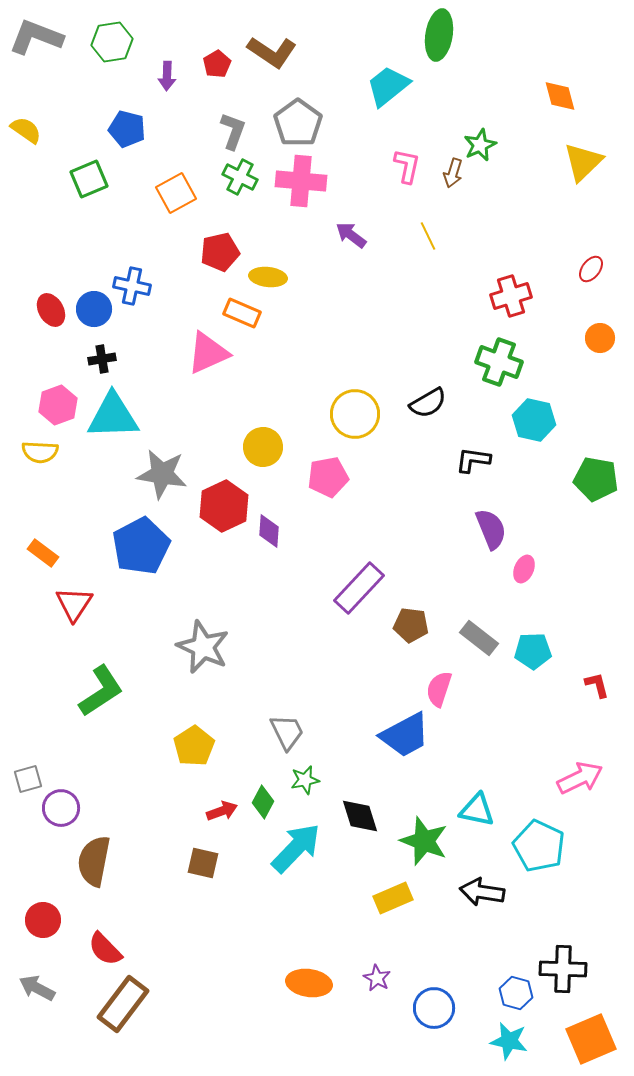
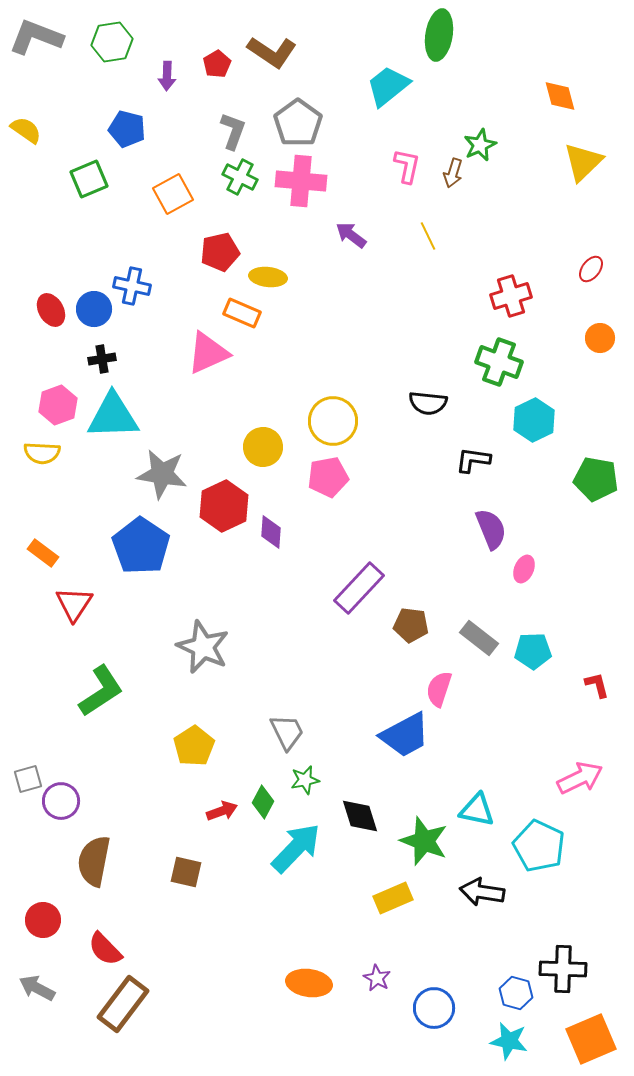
orange square at (176, 193): moved 3 px left, 1 px down
black semicircle at (428, 403): rotated 36 degrees clockwise
yellow circle at (355, 414): moved 22 px left, 7 px down
cyan hexagon at (534, 420): rotated 21 degrees clockwise
yellow semicircle at (40, 452): moved 2 px right, 1 px down
purple diamond at (269, 531): moved 2 px right, 1 px down
blue pentagon at (141, 546): rotated 10 degrees counterclockwise
purple circle at (61, 808): moved 7 px up
brown square at (203, 863): moved 17 px left, 9 px down
